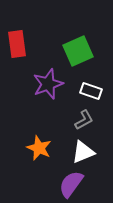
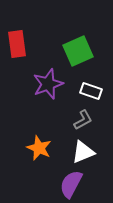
gray L-shape: moved 1 px left
purple semicircle: rotated 8 degrees counterclockwise
